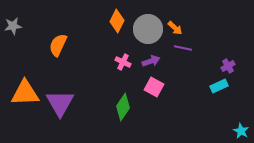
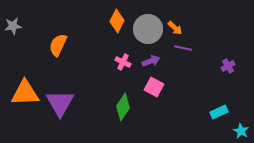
cyan rectangle: moved 26 px down
